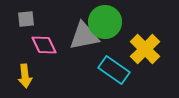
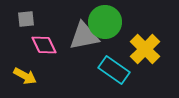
yellow arrow: rotated 55 degrees counterclockwise
